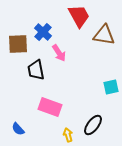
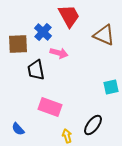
red trapezoid: moved 10 px left
brown triangle: rotated 15 degrees clockwise
pink arrow: rotated 42 degrees counterclockwise
yellow arrow: moved 1 px left, 1 px down
